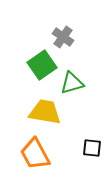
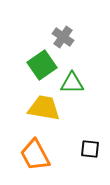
green triangle: rotated 15 degrees clockwise
yellow trapezoid: moved 1 px left, 4 px up
black square: moved 2 px left, 1 px down
orange trapezoid: moved 1 px down
